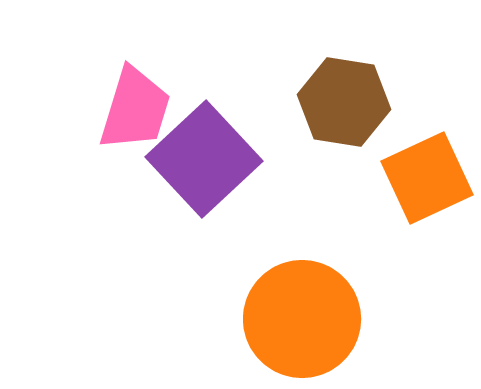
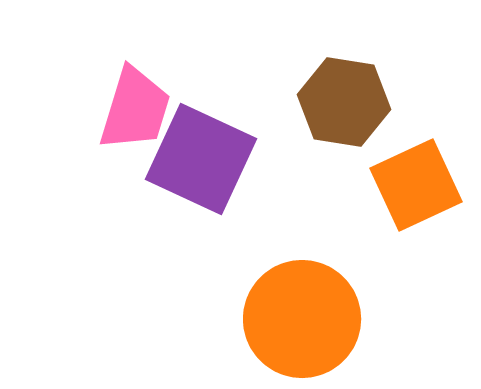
purple square: moved 3 px left; rotated 22 degrees counterclockwise
orange square: moved 11 px left, 7 px down
